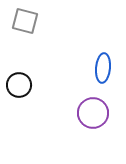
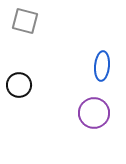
blue ellipse: moved 1 px left, 2 px up
purple circle: moved 1 px right
